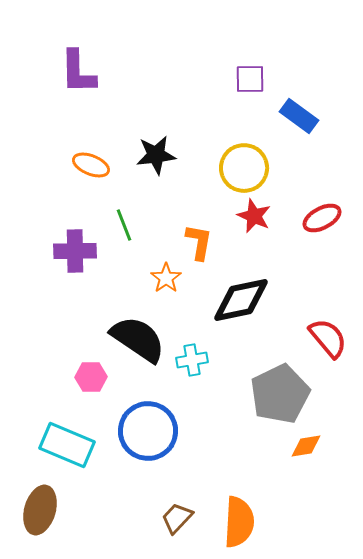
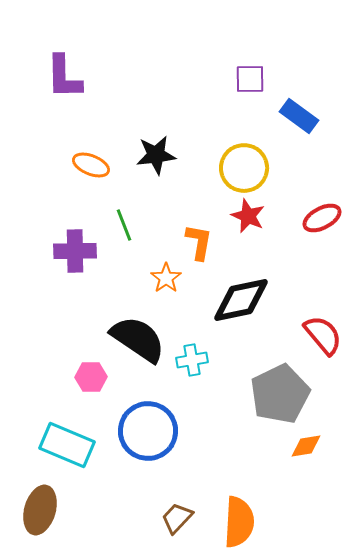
purple L-shape: moved 14 px left, 5 px down
red star: moved 6 px left
red semicircle: moved 5 px left, 3 px up
